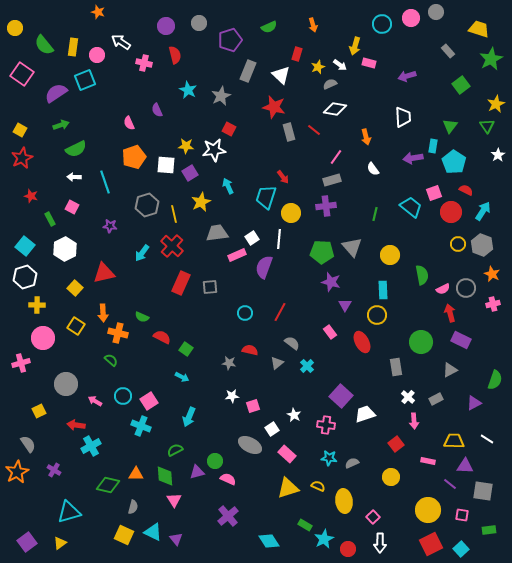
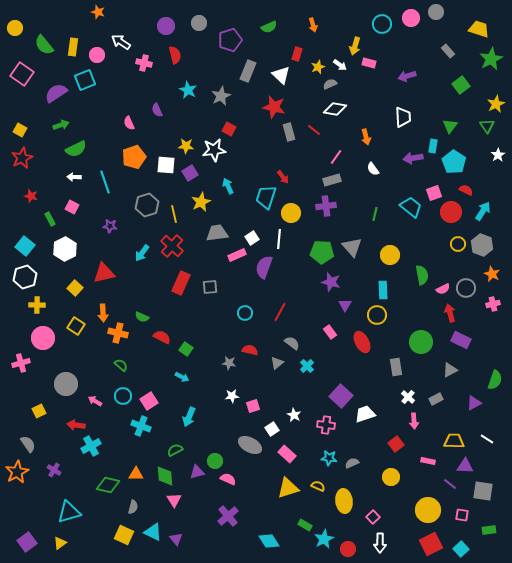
green semicircle at (111, 360): moved 10 px right, 5 px down
